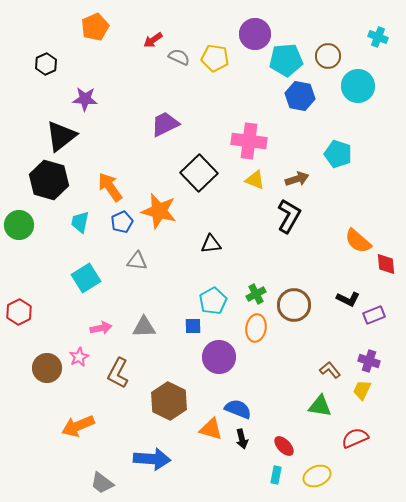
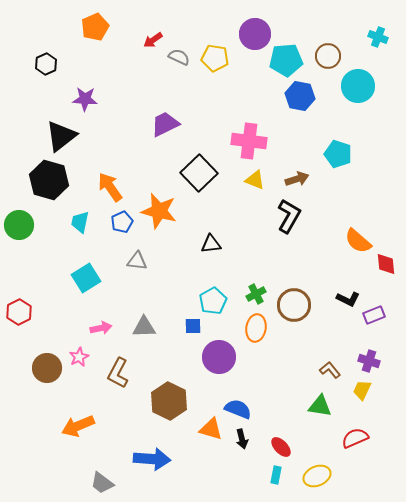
red ellipse at (284, 446): moved 3 px left, 1 px down
